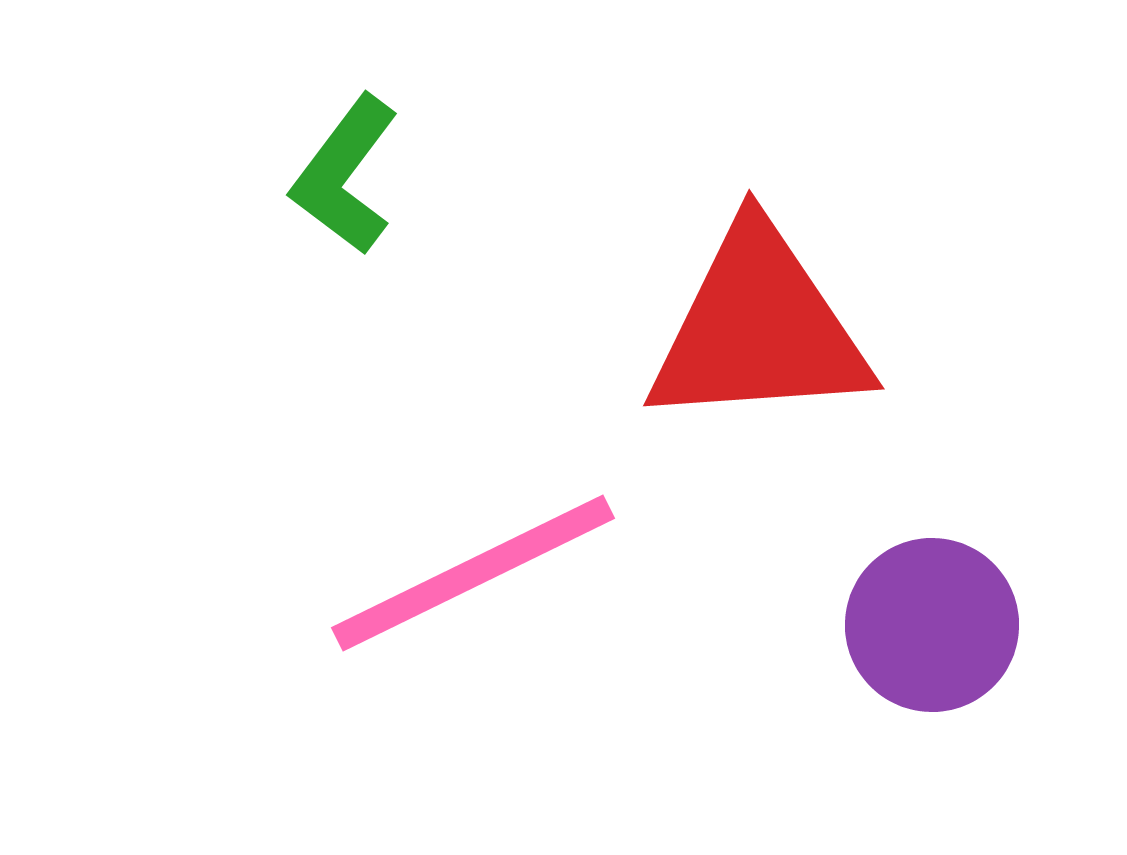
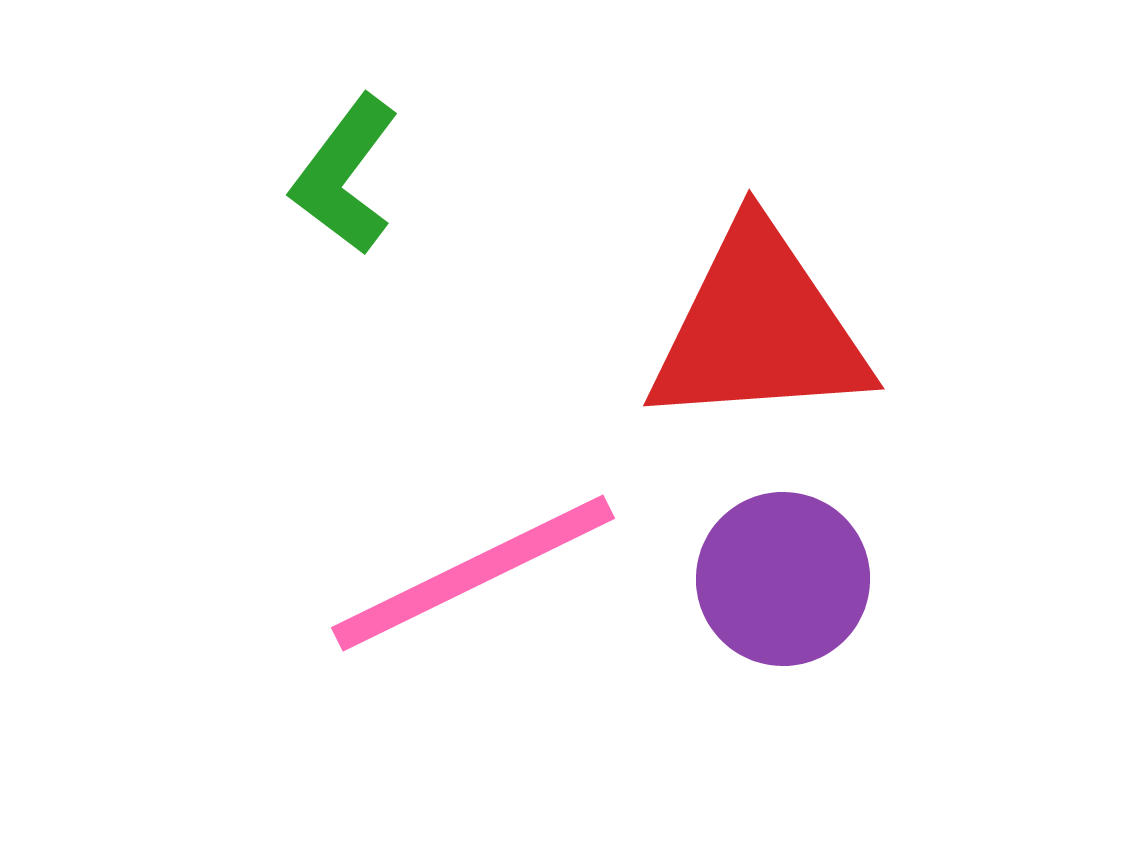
purple circle: moved 149 px left, 46 px up
